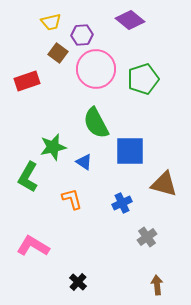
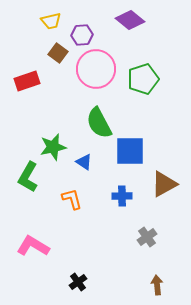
yellow trapezoid: moved 1 px up
green semicircle: moved 3 px right
brown triangle: rotated 44 degrees counterclockwise
blue cross: moved 7 px up; rotated 24 degrees clockwise
black cross: rotated 12 degrees clockwise
